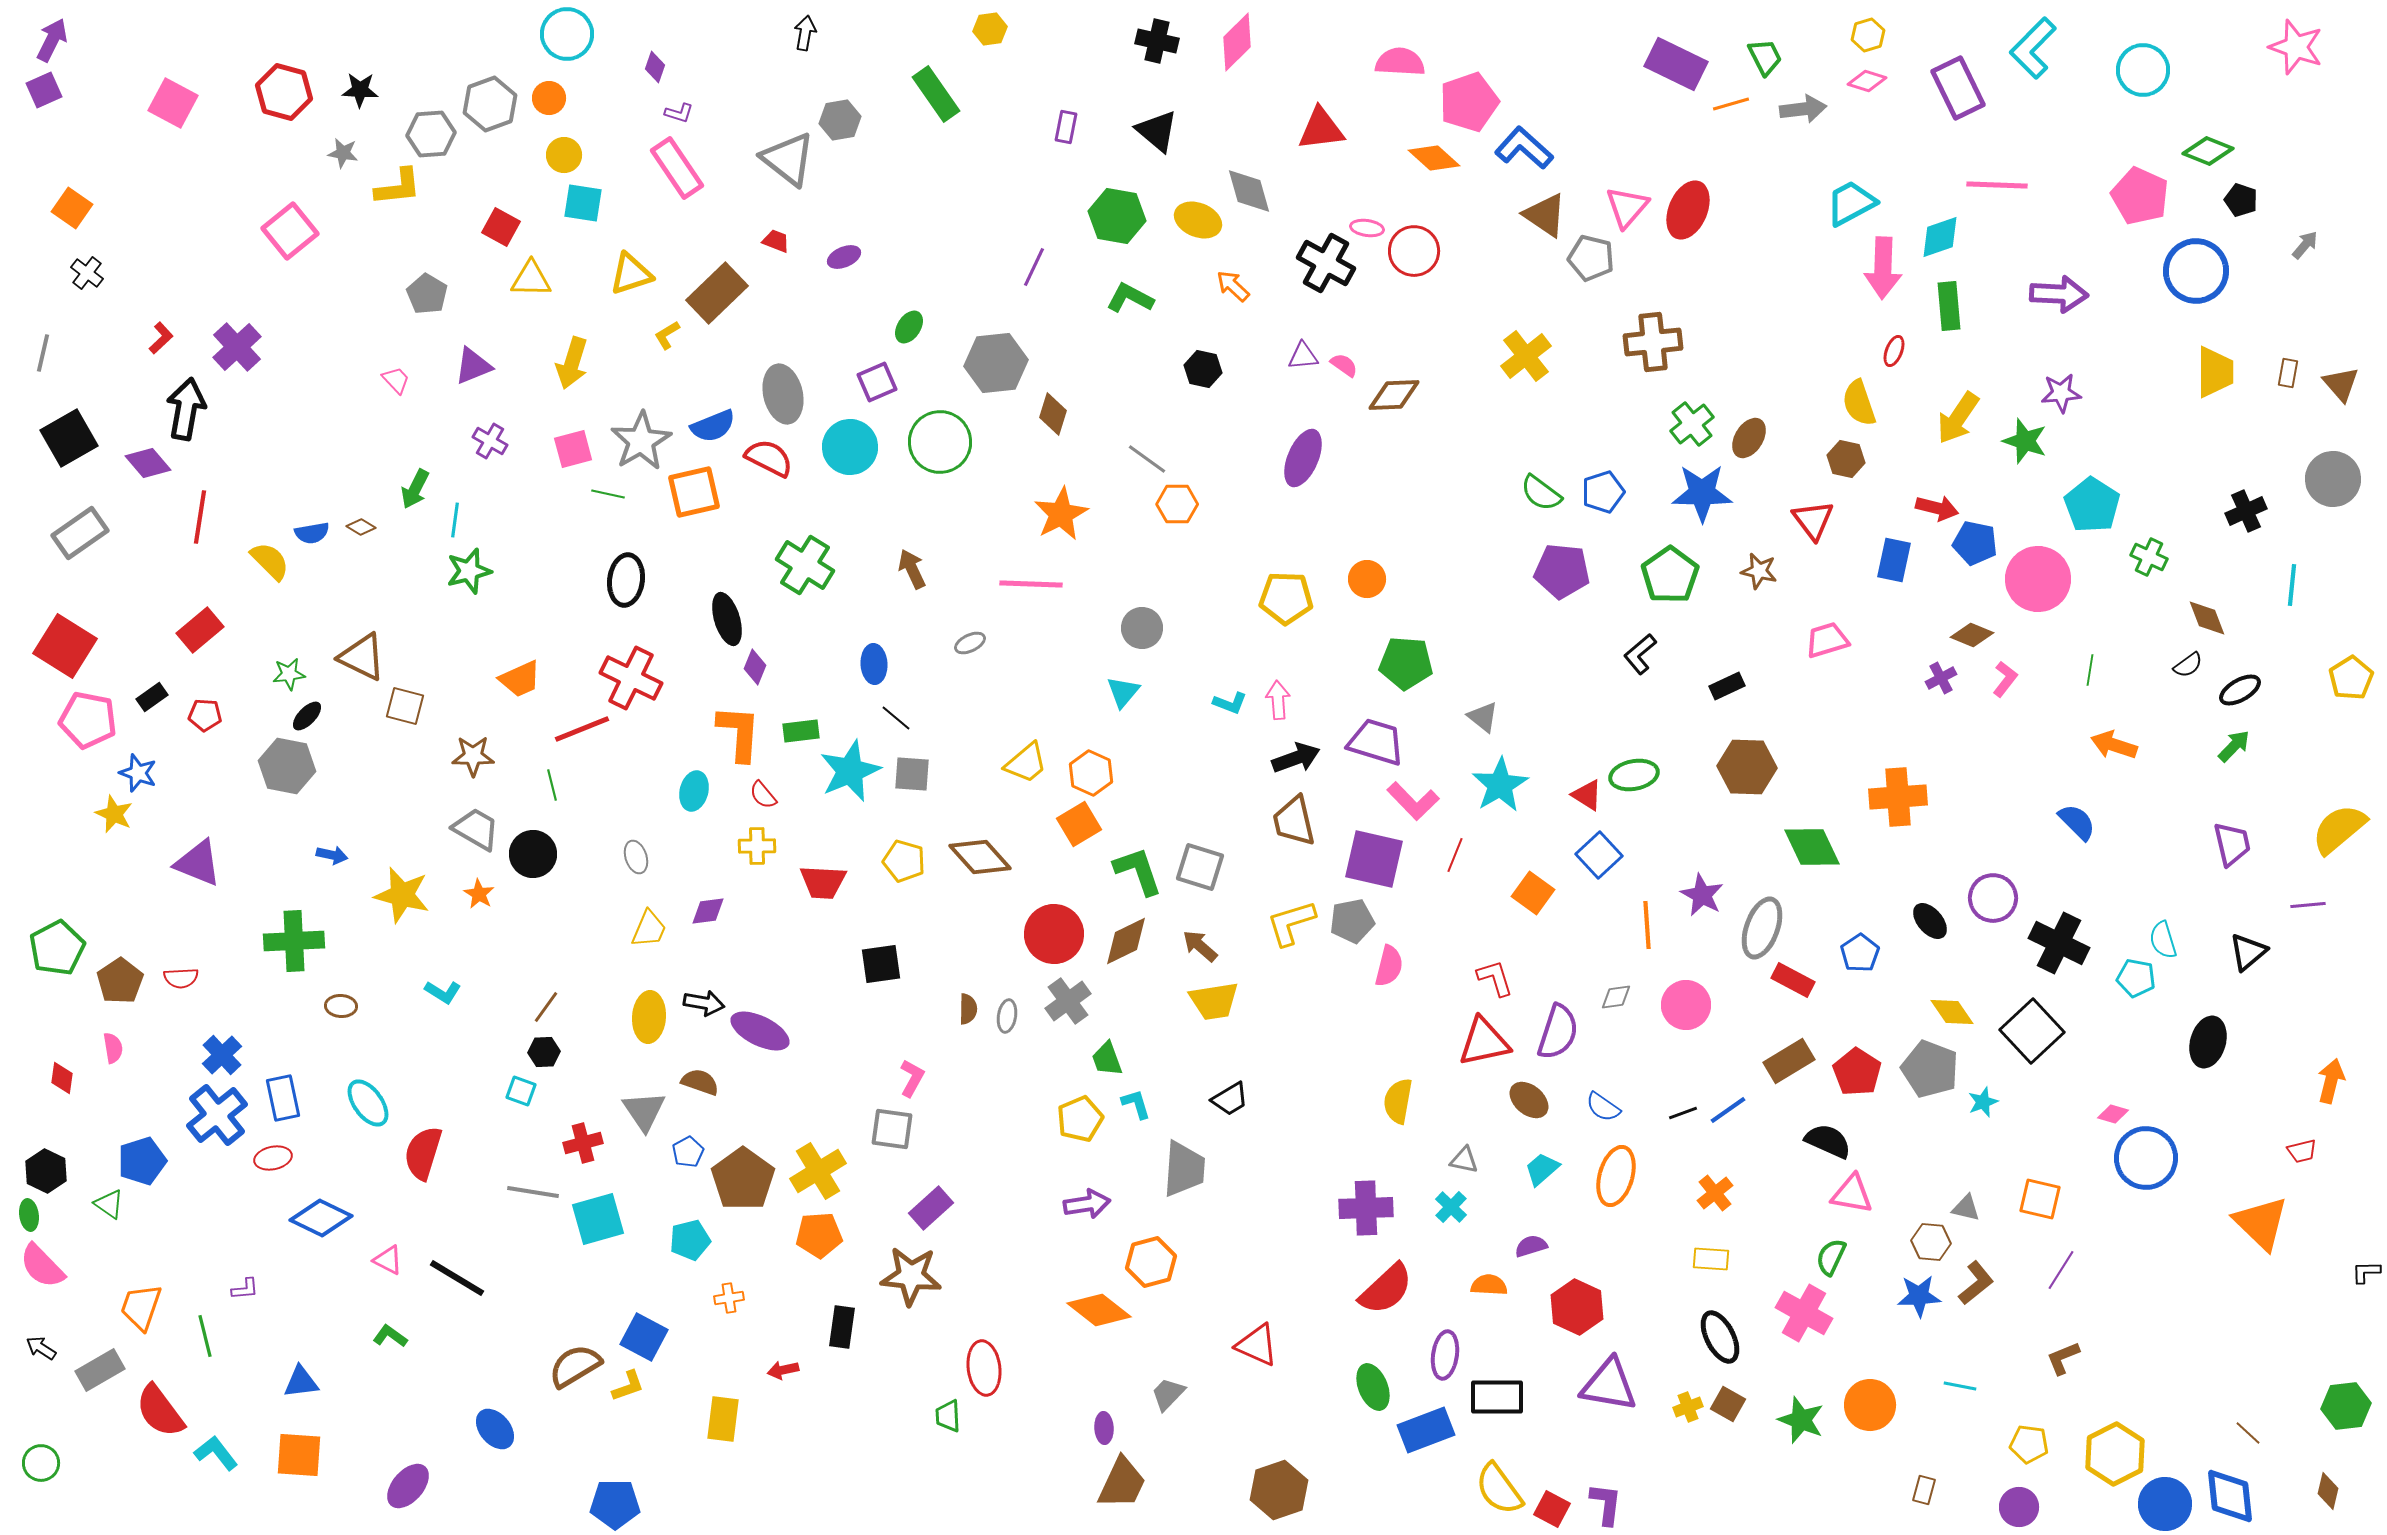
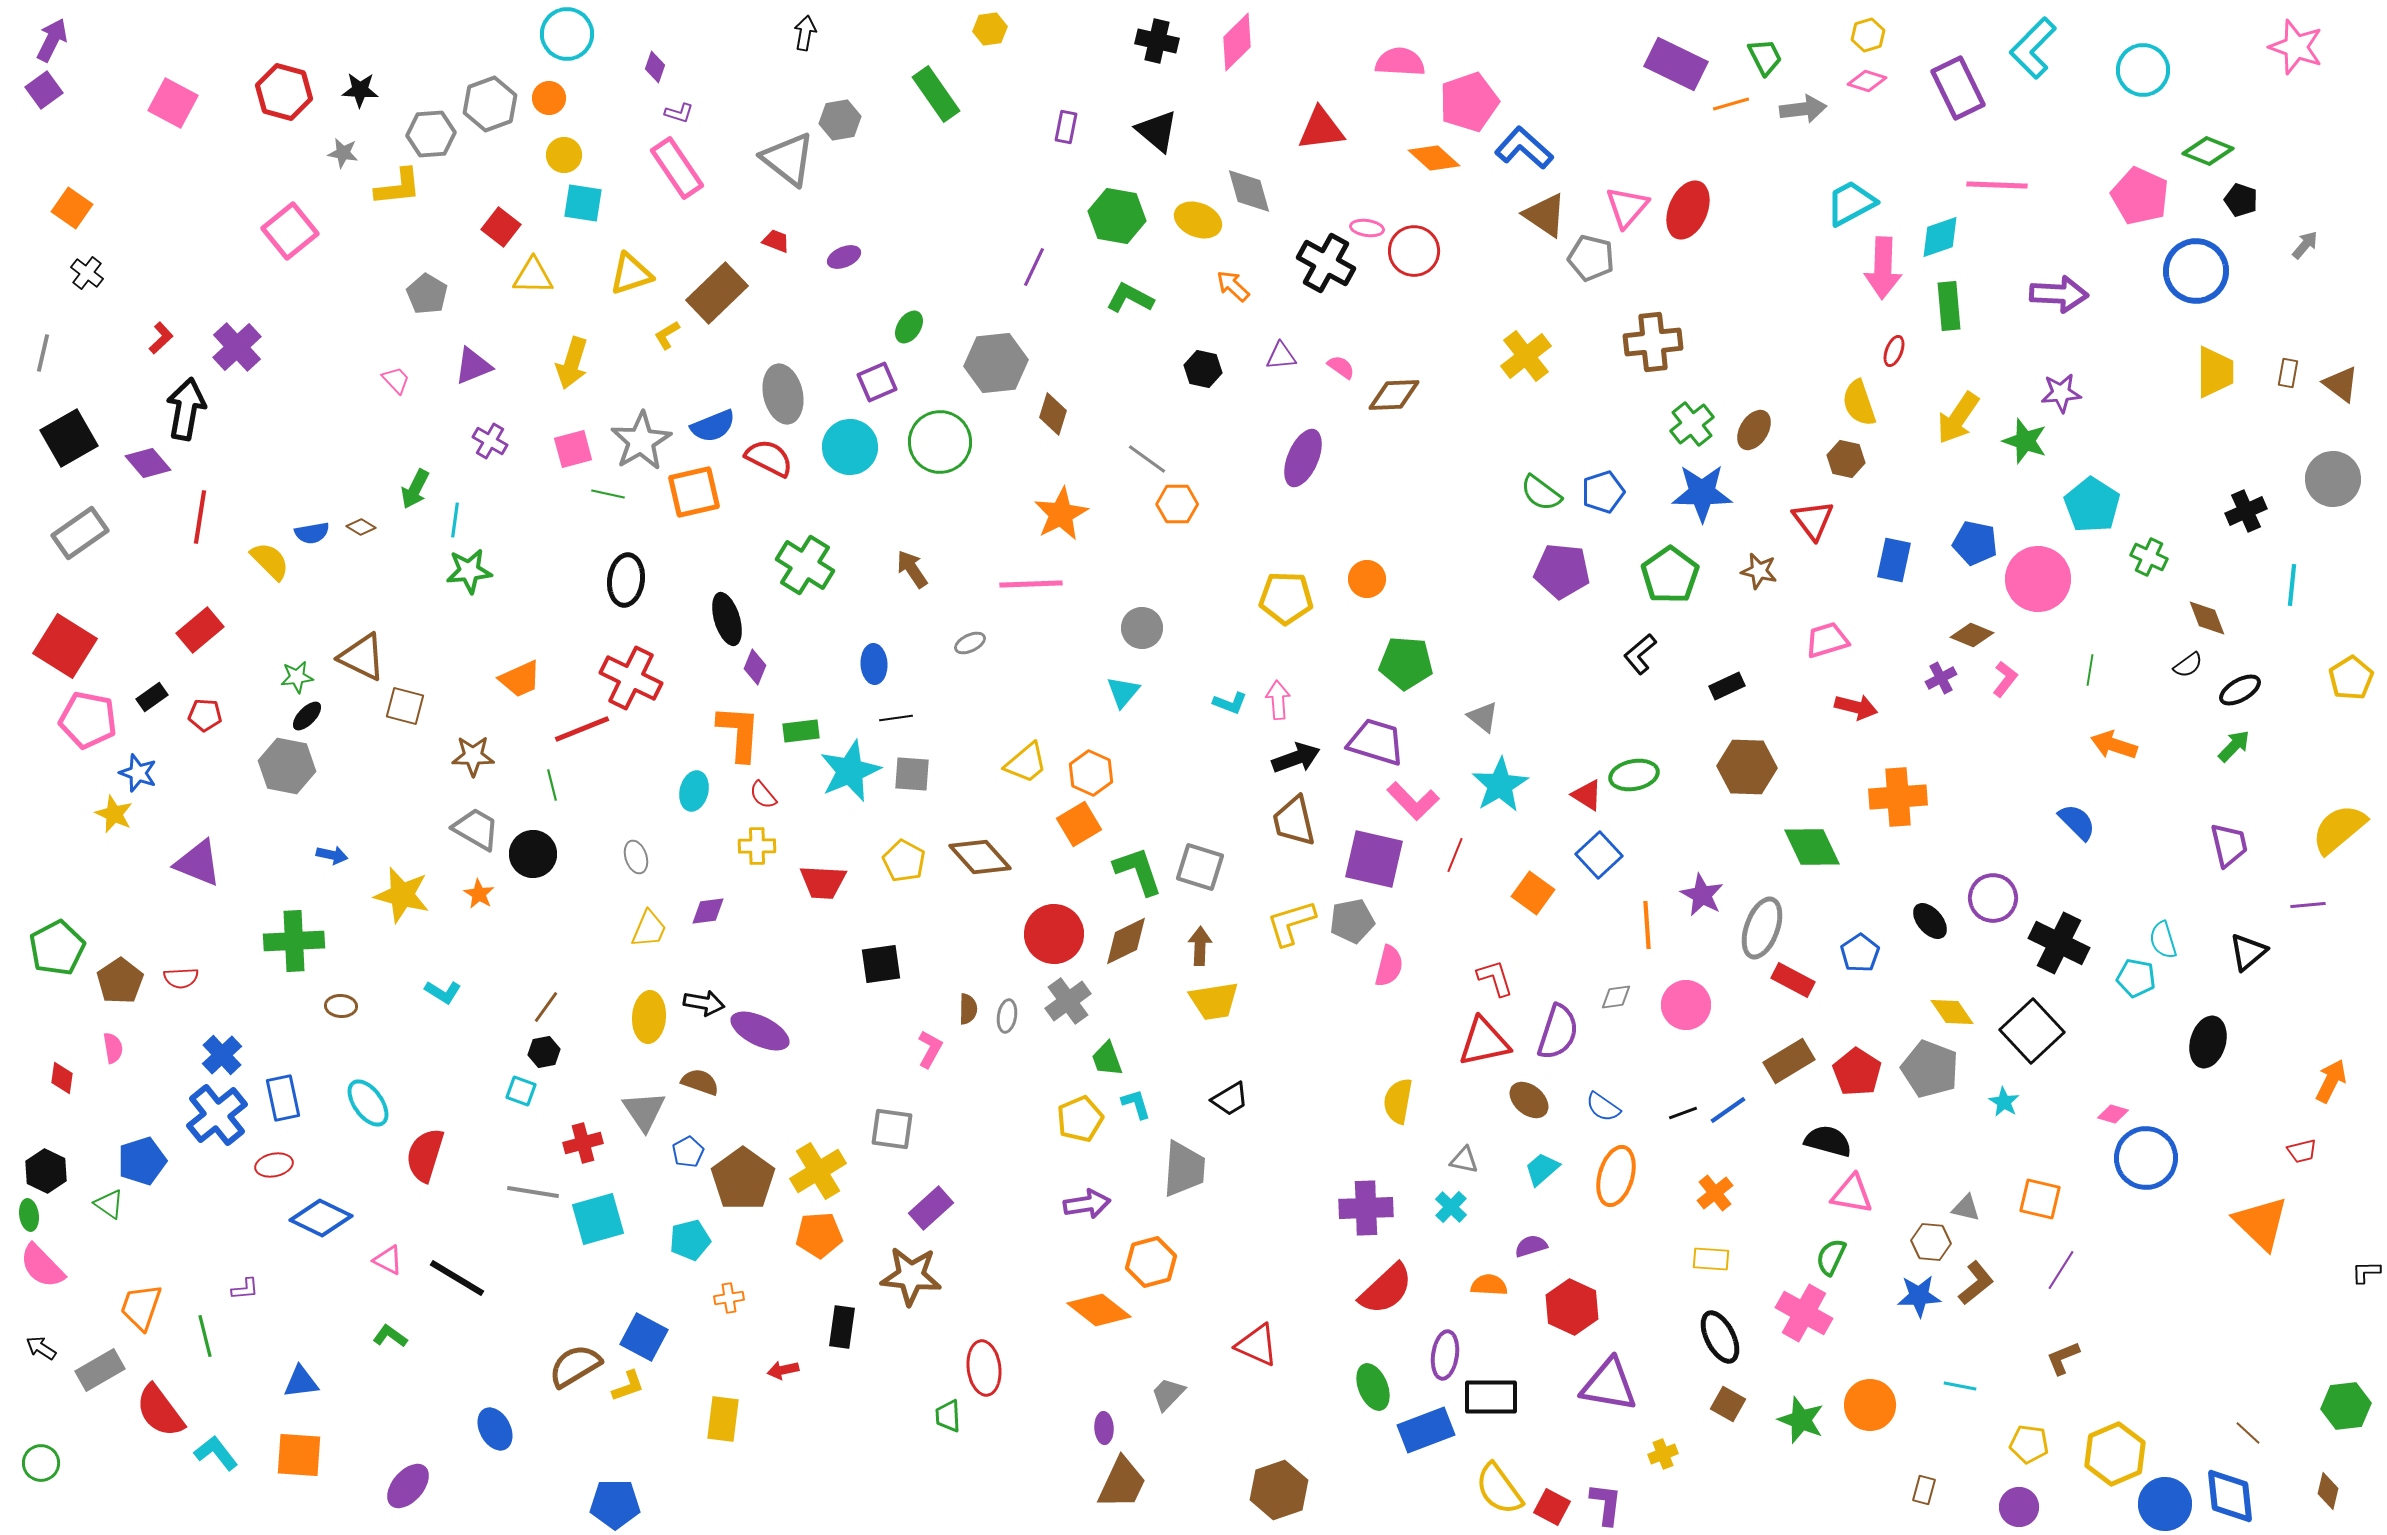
purple square at (44, 90): rotated 12 degrees counterclockwise
red square at (501, 227): rotated 9 degrees clockwise
yellow triangle at (531, 279): moved 2 px right, 3 px up
purple triangle at (1303, 356): moved 22 px left
pink semicircle at (1344, 365): moved 3 px left, 2 px down
brown triangle at (2341, 384): rotated 12 degrees counterclockwise
brown ellipse at (1749, 438): moved 5 px right, 8 px up
red arrow at (1937, 508): moved 81 px left, 199 px down
brown arrow at (912, 569): rotated 9 degrees counterclockwise
green star at (469, 571): rotated 9 degrees clockwise
pink line at (1031, 584): rotated 4 degrees counterclockwise
green star at (289, 674): moved 8 px right, 3 px down
black line at (896, 718): rotated 48 degrees counterclockwise
purple trapezoid at (2232, 844): moved 3 px left, 1 px down
yellow pentagon at (904, 861): rotated 12 degrees clockwise
brown arrow at (1200, 946): rotated 51 degrees clockwise
black hexagon at (544, 1052): rotated 8 degrees counterclockwise
pink L-shape at (912, 1078): moved 18 px right, 29 px up
orange arrow at (2331, 1081): rotated 12 degrees clockwise
cyan star at (1983, 1102): moved 21 px right; rotated 20 degrees counterclockwise
black semicircle at (1828, 1141): rotated 9 degrees counterclockwise
red semicircle at (423, 1153): moved 2 px right, 2 px down
red ellipse at (273, 1158): moved 1 px right, 7 px down
red hexagon at (1577, 1307): moved 5 px left
black rectangle at (1497, 1397): moved 6 px left
yellow cross at (1688, 1407): moved 25 px left, 47 px down
blue ellipse at (495, 1429): rotated 12 degrees clockwise
yellow hexagon at (2115, 1454): rotated 4 degrees clockwise
red square at (1552, 1509): moved 2 px up
